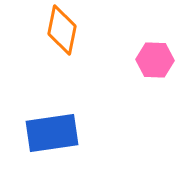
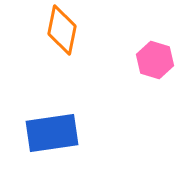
pink hexagon: rotated 15 degrees clockwise
